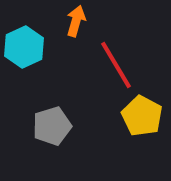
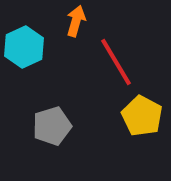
red line: moved 3 px up
